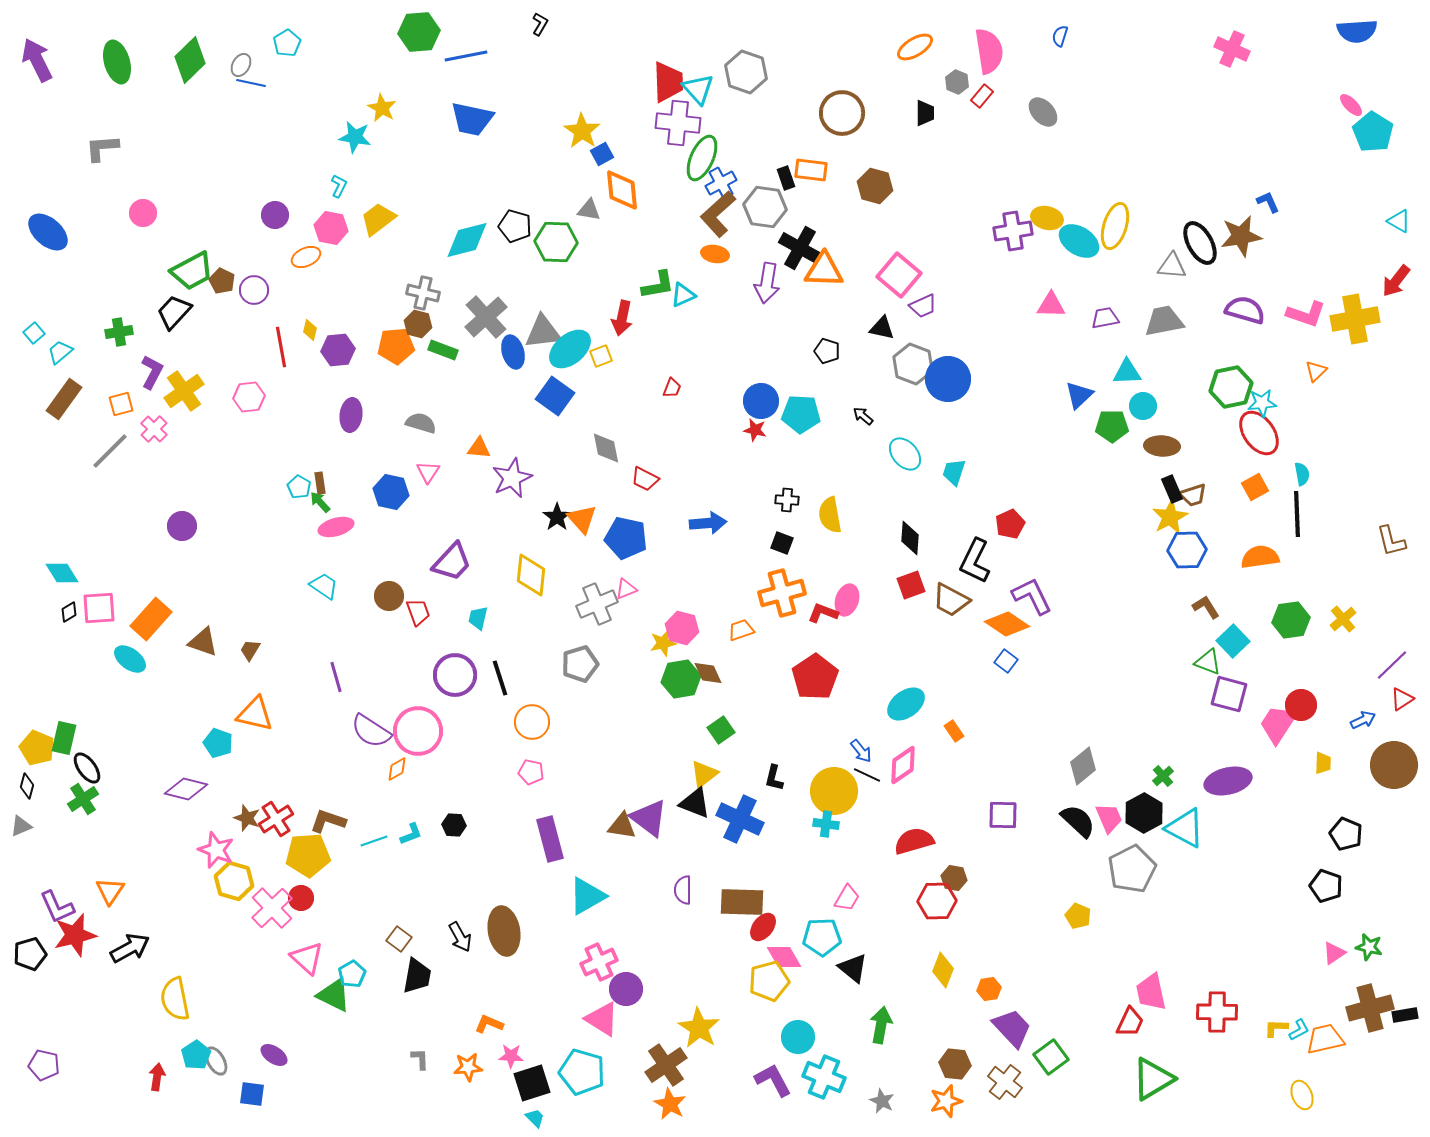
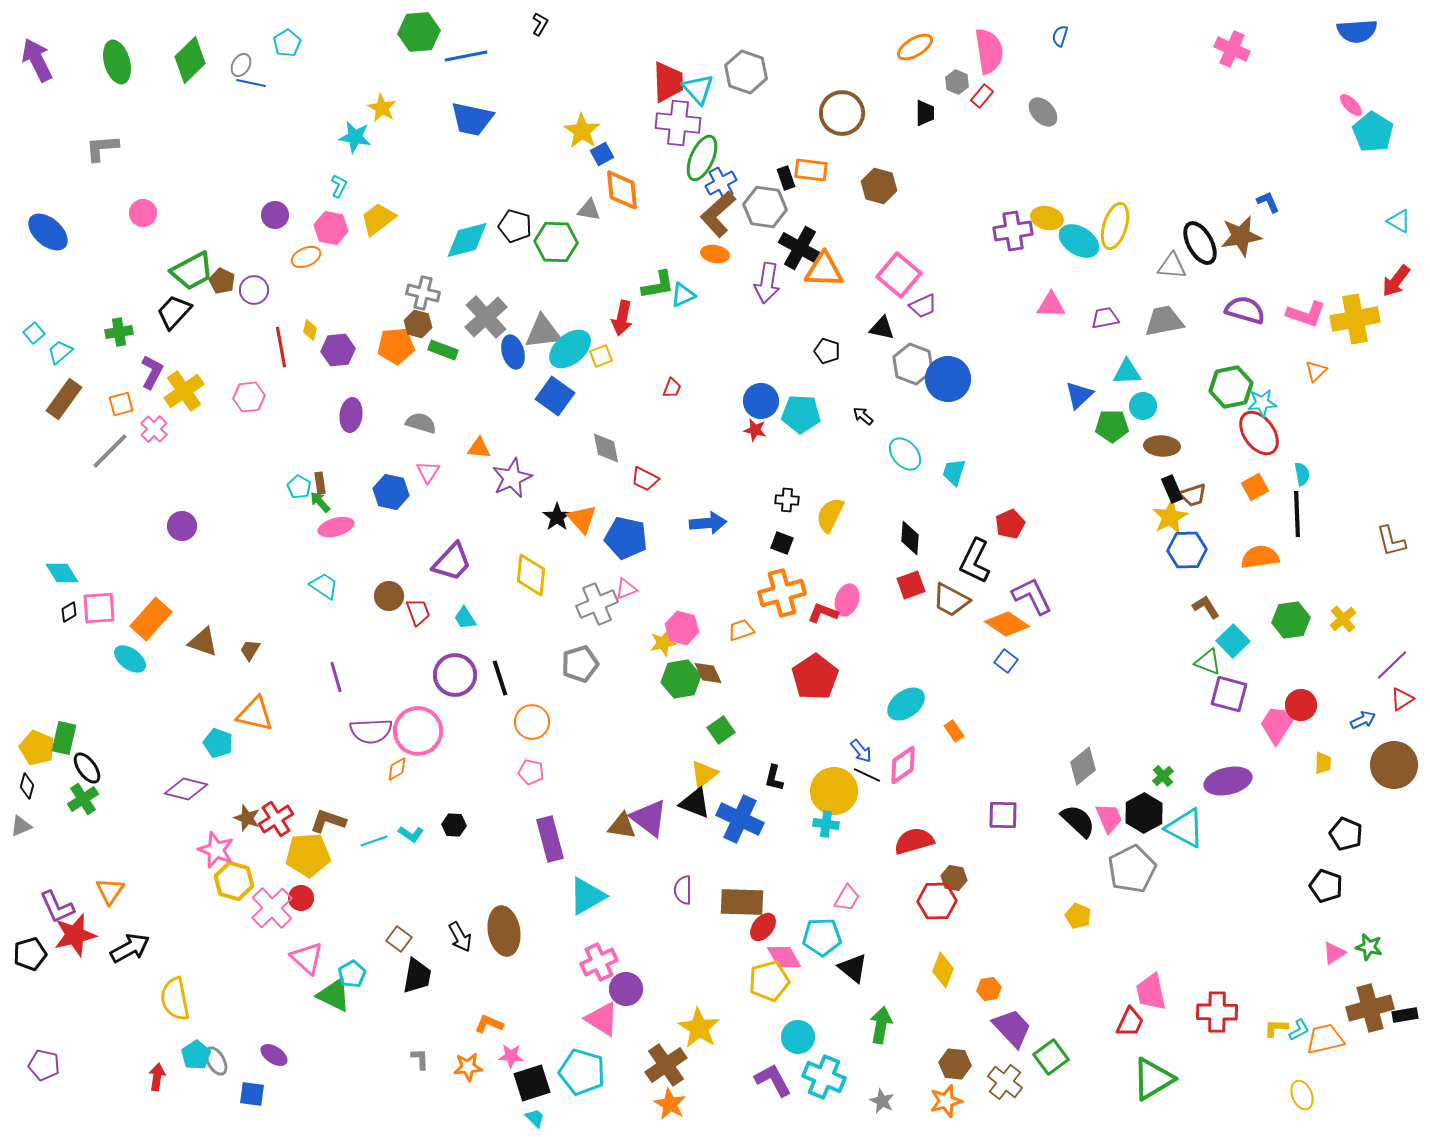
brown hexagon at (875, 186): moved 4 px right
yellow semicircle at (830, 515): rotated 36 degrees clockwise
cyan trapezoid at (478, 618): moved 13 px left; rotated 45 degrees counterclockwise
purple semicircle at (371, 731): rotated 36 degrees counterclockwise
cyan L-shape at (411, 834): rotated 55 degrees clockwise
